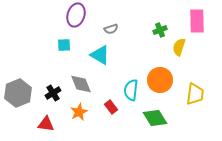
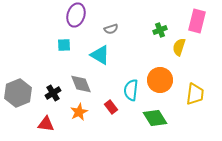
pink rectangle: rotated 15 degrees clockwise
